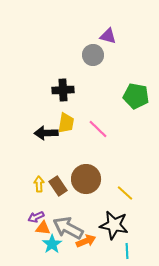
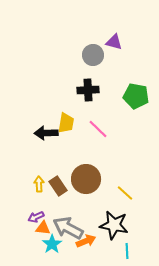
purple triangle: moved 6 px right, 6 px down
black cross: moved 25 px right
